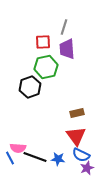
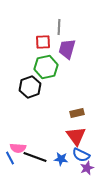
gray line: moved 5 px left; rotated 14 degrees counterclockwise
purple trapezoid: rotated 20 degrees clockwise
blue star: moved 3 px right
